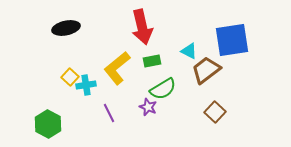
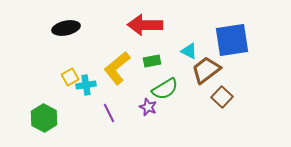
red arrow: moved 3 px right, 2 px up; rotated 104 degrees clockwise
yellow square: rotated 18 degrees clockwise
green semicircle: moved 2 px right
brown square: moved 7 px right, 15 px up
green hexagon: moved 4 px left, 6 px up
